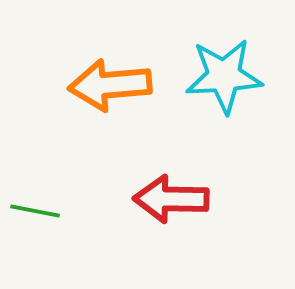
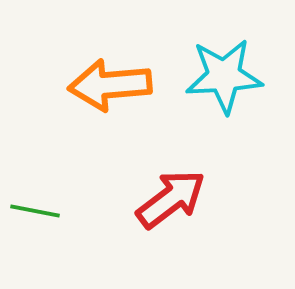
red arrow: rotated 142 degrees clockwise
